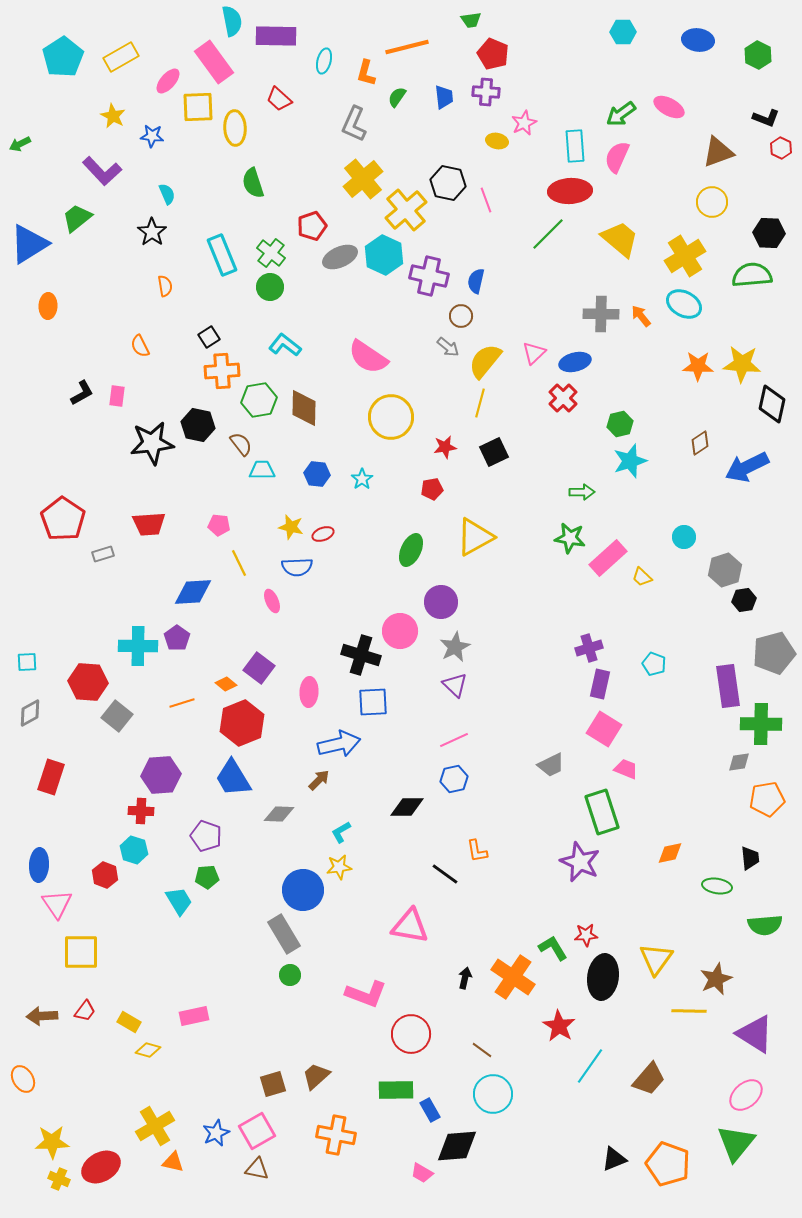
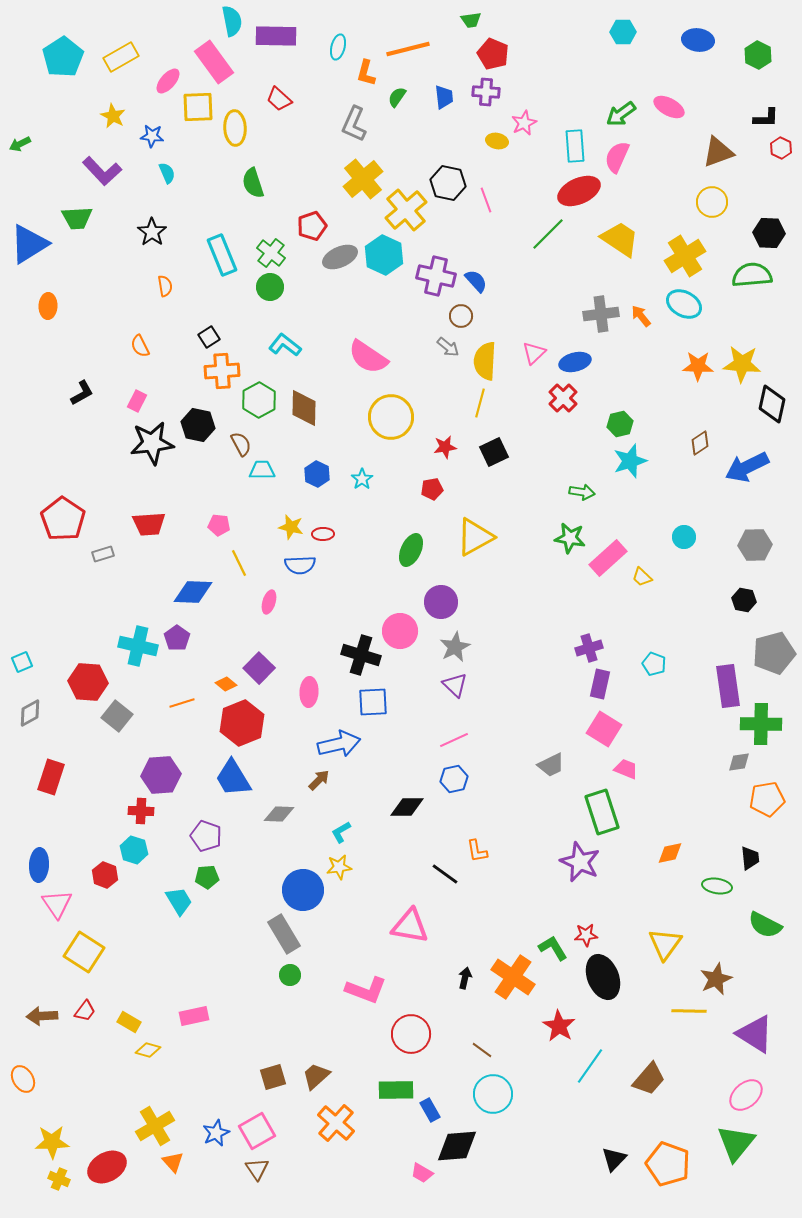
orange line at (407, 47): moved 1 px right, 2 px down
cyan ellipse at (324, 61): moved 14 px right, 14 px up
black L-shape at (766, 118): rotated 20 degrees counterclockwise
red ellipse at (570, 191): moved 9 px right; rotated 21 degrees counterclockwise
cyan semicircle at (167, 194): moved 21 px up
green trapezoid at (77, 218): rotated 144 degrees counterclockwise
yellow trapezoid at (620, 239): rotated 6 degrees counterclockwise
purple cross at (429, 276): moved 7 px right
blue semicircle at (476, 281): rotated 125 degrees clockwise
gray cross at (601, 314): rotated 8 degrees counterclockwise
yellow semicircle at (485, 361): rotated 36 degrees counterclockwise
pink rectangle at (117, 396): moved 20 px right, 5 px down; rotated 20 degrees clockwise
green hexagon at (259, 400): rotated 20 degrees counterclockwise
brown semicircle at (241, 444): rotated 10 degrees clockwise
blue hexagon at (317, 474): rotated 20 degrees clockwise
green arrow at (582, 492): rotated 10 degrees clockwise
red ellipse at (323, 534): rotated 20 degrees clockwise
blue semicircle at (297, 567): moved 3 px right, 2 px up
gray hexagon at (725, 570): moved 30 px right, 25 px up; rotated 16 degrees clockwise
blue diamond at (193, 592): rotated 6 degrees clockwise
black hexagon at (744, 600): rotated 20 degrees clockwise
pink ellipse at (272, 601): moved 3 px left, 1 px down; rotated 40 degrees clockwise
cyan cross at (138, 646): rotated 12 degrees clockwise
cyan square at (27, 662): moved 5 px left; rotated 20 degrees counterclockwise
purple square at (259, 668): rotated 8 degrees clockwise
green semicircle at (765, 925): rotated 32 degrees clockwise
yellow square at (81, 952): moved 3 px right; rotated 33 degrees clockwise
yellow triangle at (656, 959): moved 9 px right, 15 px up
black ellipse at (603, 977): rotated 30 degrees counterclockwise
pink L-shape at (366, 994): moved 4 px up
brown square at (273, 1084): moved 7 px up
orange cross at (336, 1135): moved 12 px up; rotated 30 degrees clockwise
black triangle at (614, 1159): rotated 24 degrees counterclockwise
orange triangle at (173, 1162): rotated 35 degrees clockwise
red ellipse at (101, 1167): moved 6 px right
brown triangle at (257, 1169): rotated 45 degrees clockwise
